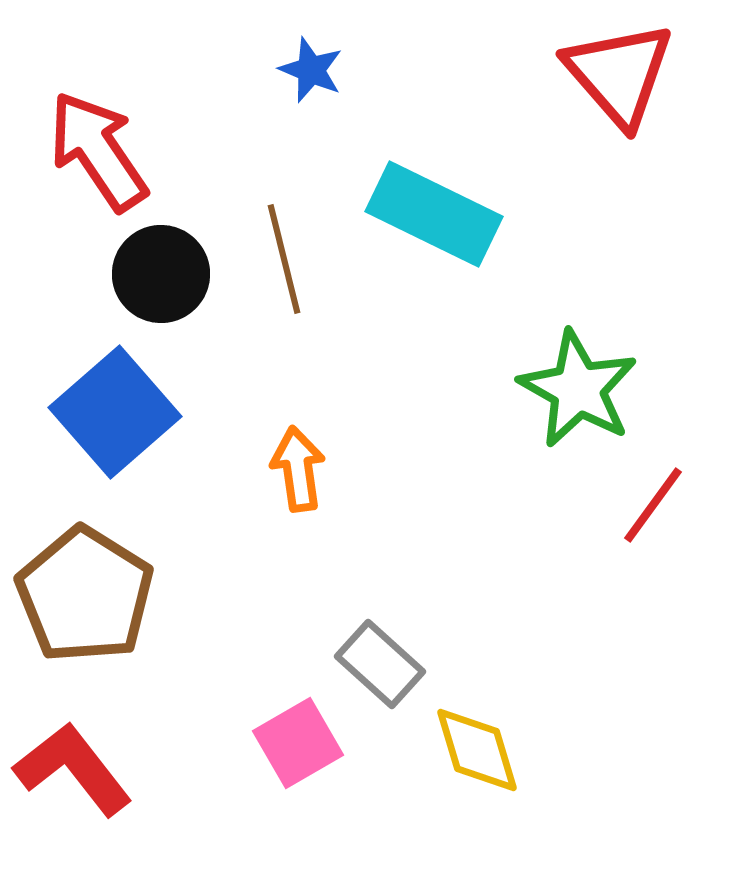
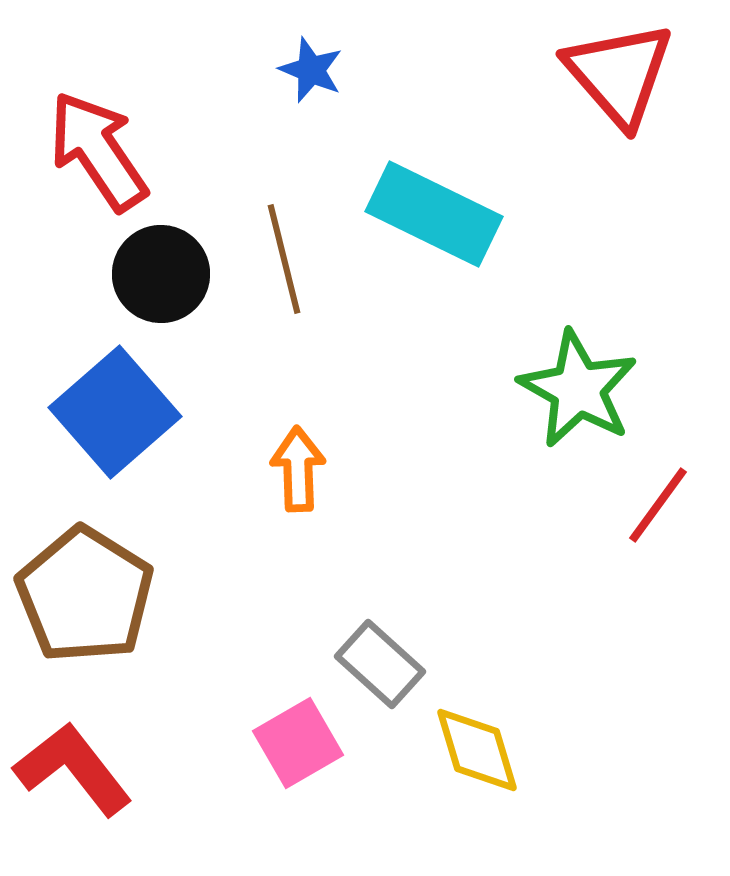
orange arrow: rotated 6 degrees clockwise
red line: moved 5 px right
